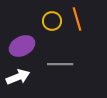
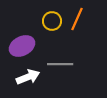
orange line: rotated 40 degrees clockwise
white arrow: moved 10 px right
